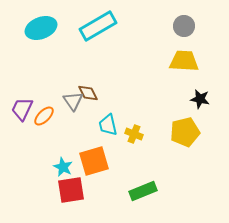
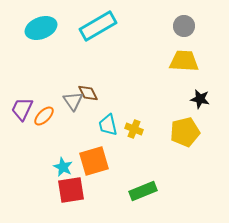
yellow cross: moved 5 px up
